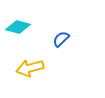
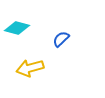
cyan diamond: moved 1 px left, 1 px down
